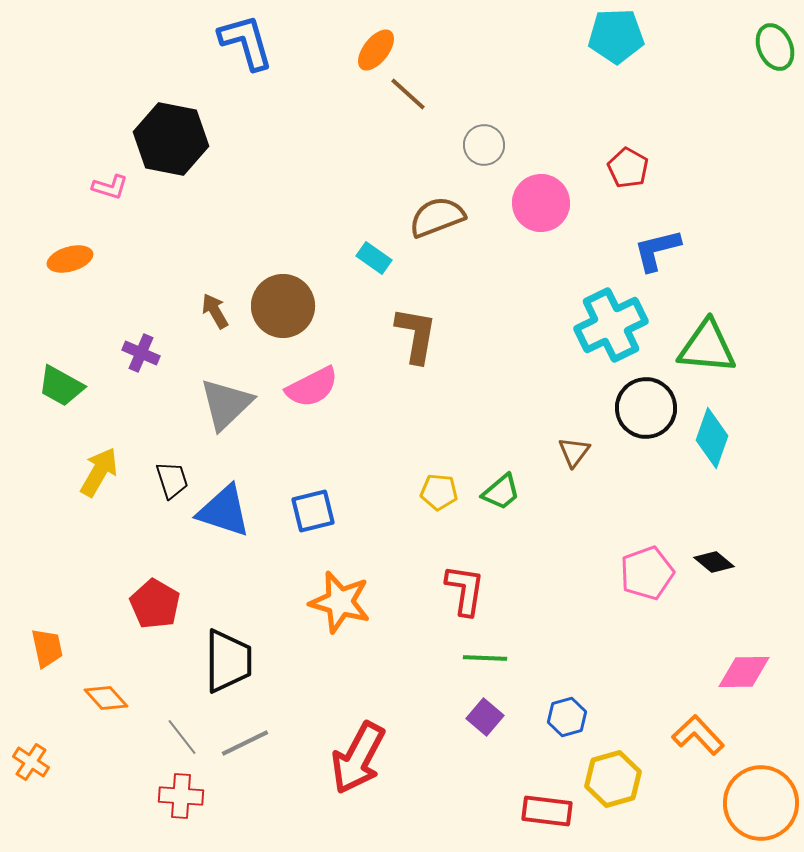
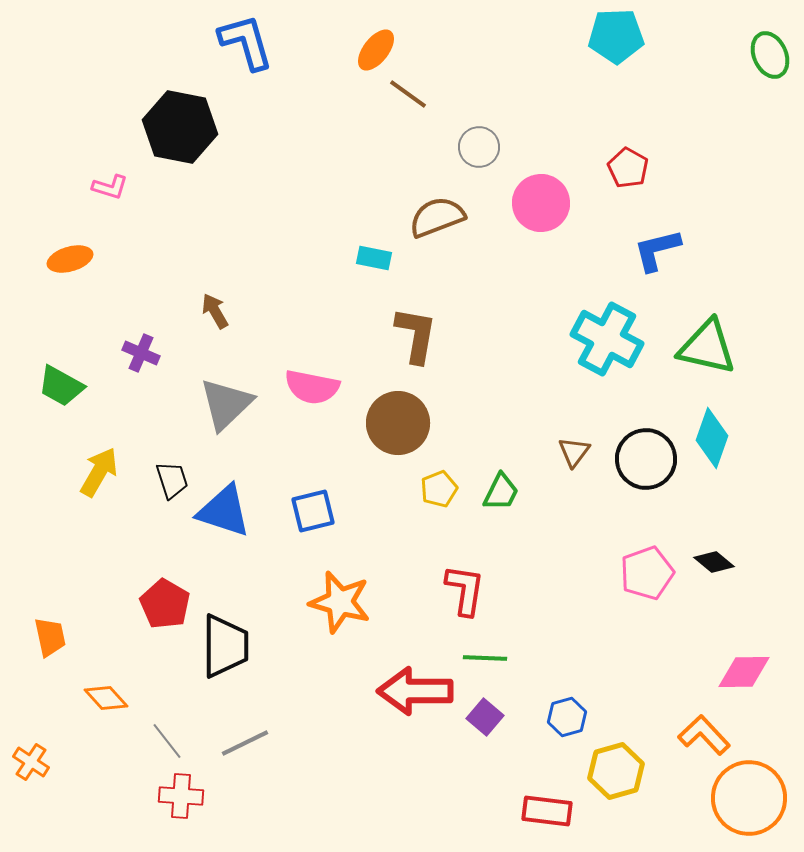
green ellipse at (775, 47): moved 5 px left, 8 px down
brown line at (408, 94): rotated 6 degrees counterclockwise
black hexagon at (171, 139): moved 9 px right, 12 px up
gray circle at (484, 145): moved 5 px left, 2 px down
cyan rectangle at (374, 258): rotated 24 degrees counterclockwise
brown circle at (283, 306): moved 115 px right, 117 px down
cyan cross at (611, 325): moved 4 px left, 14 px down; rotated 36 degrees counterclockwise
green triangle at (707, 347): rotated 8 degrees clockwise
pink semicircle at (312, 387): rotated 38 degrees clockwise
black circle at (646, 408): moved 51 px down
yellow pentagon at (439, 492): moved 3 px up; rotated 27 degrees counterclockwise
green trapezoid at (501, 492): rotated 24 degrees counterclockwise
red pentagon at (155, 604): moved 10 px right
orange trapezoid at (47, 648): moved 3 px right, 11 px up
black trapezoid at (228, 661): moved 3 px left, 15 px up
orange L-shape at (698, 735): moved 6 px right
gray line at (182, 737): moved 15 px left, 4 px down
red arrow at (358, 758): moved 57 px right, 67 px up; rotated 62 degrees clockwise
yellow hexagon at (613, 779): moved 3 px right, 8 px up
orange circle at (761, 803): moved 12 px left, 5 px up
